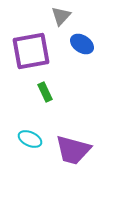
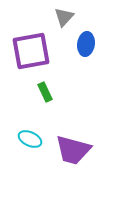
gray triangle: moved 3 px right, 1 px down
blue ellipse: moved 4 px right; rotated 65 degrees clockwise
